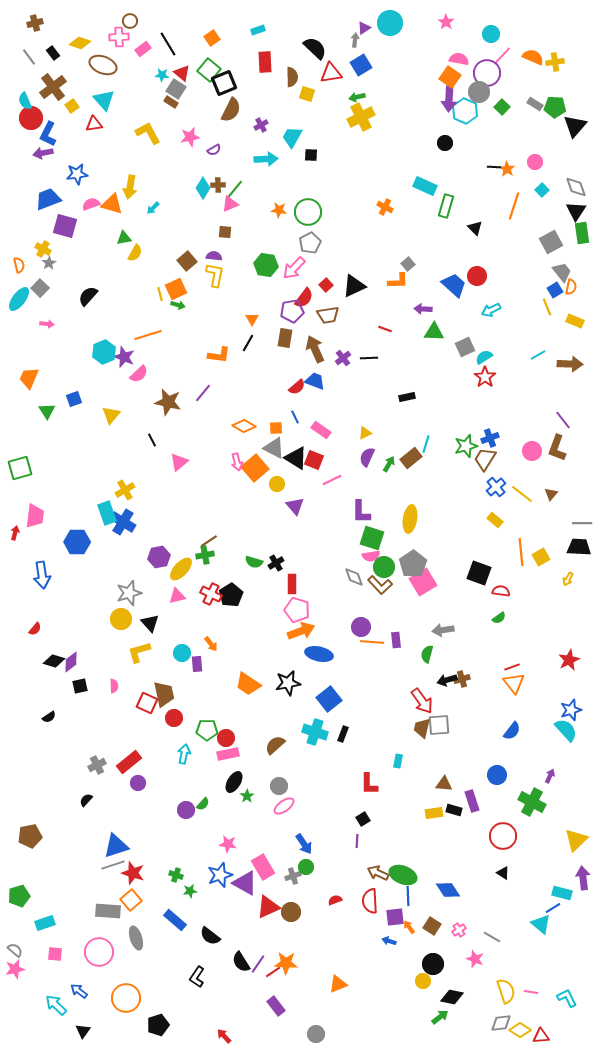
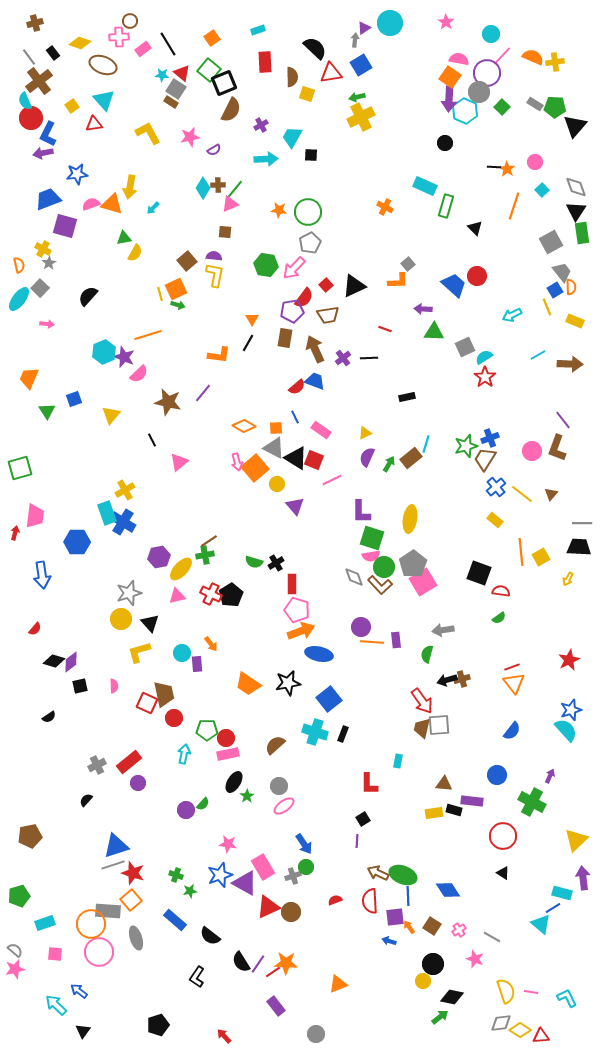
brown cross at (53, 87): moved 14 px left, 6 px up
orange semicircle at (571, 287): rotated 14 degrees counterclockwise
cyan arrow at (491, 310): moved 21 px right, 5 px down
purple rectangle at (472, 801): rotated 65 degrees counterclockwise
orange circle at (126, 998): moved 35 px left, 74 px up
